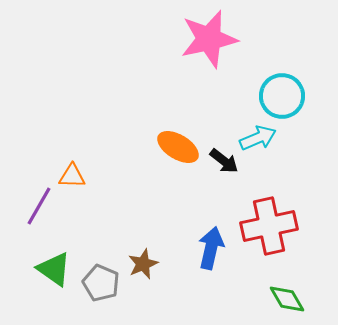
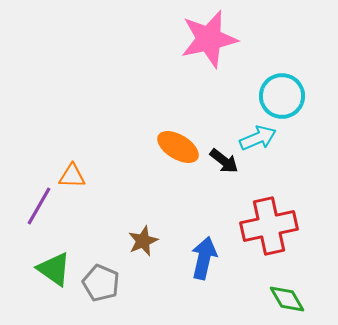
blue arrow: moved 7 px left, 10 px down
brown star: moved 23 px up
